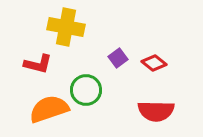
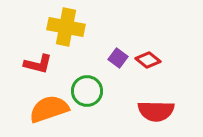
purple square: rotated 18 degrees counterclockwise
red diamond: moved 6 px left, 3 px up
green circle: moved 1 px right, 1 px down
